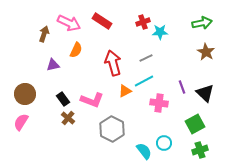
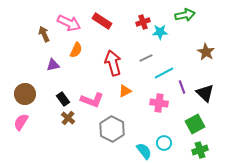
green arrow: moved 17 px left, 8 px up
brown arrow: rotated 42 degrees counterclockwise
cyan line: moved 20 px right, 8 px up
